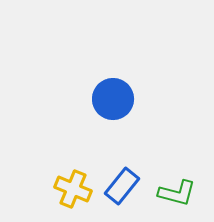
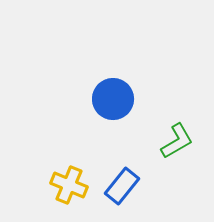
yellow cross: moved 4 px left, 4 px up
green L-shape: moved 52 px up; rotated 45 degrees counterclockwise
